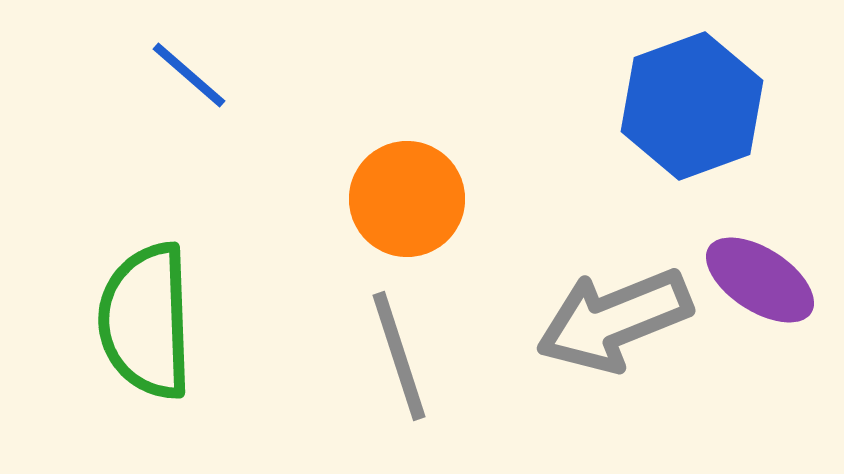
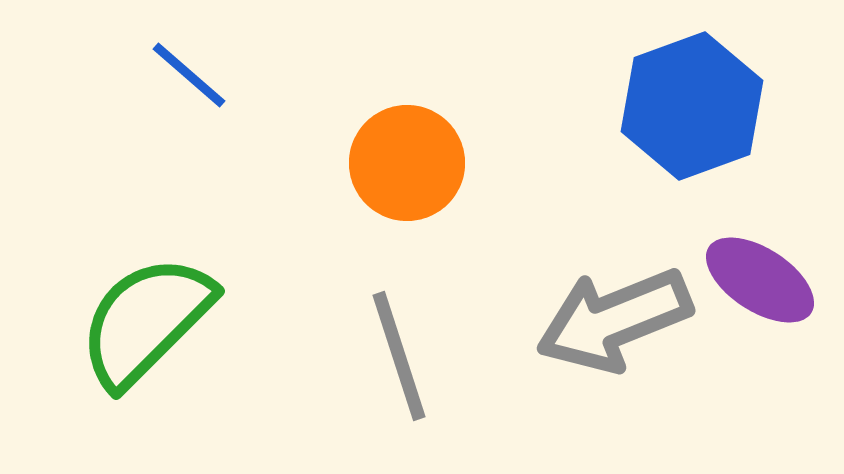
orange circle: moved 36 px up
green semicircle: rotated 47 degrees clockwise
